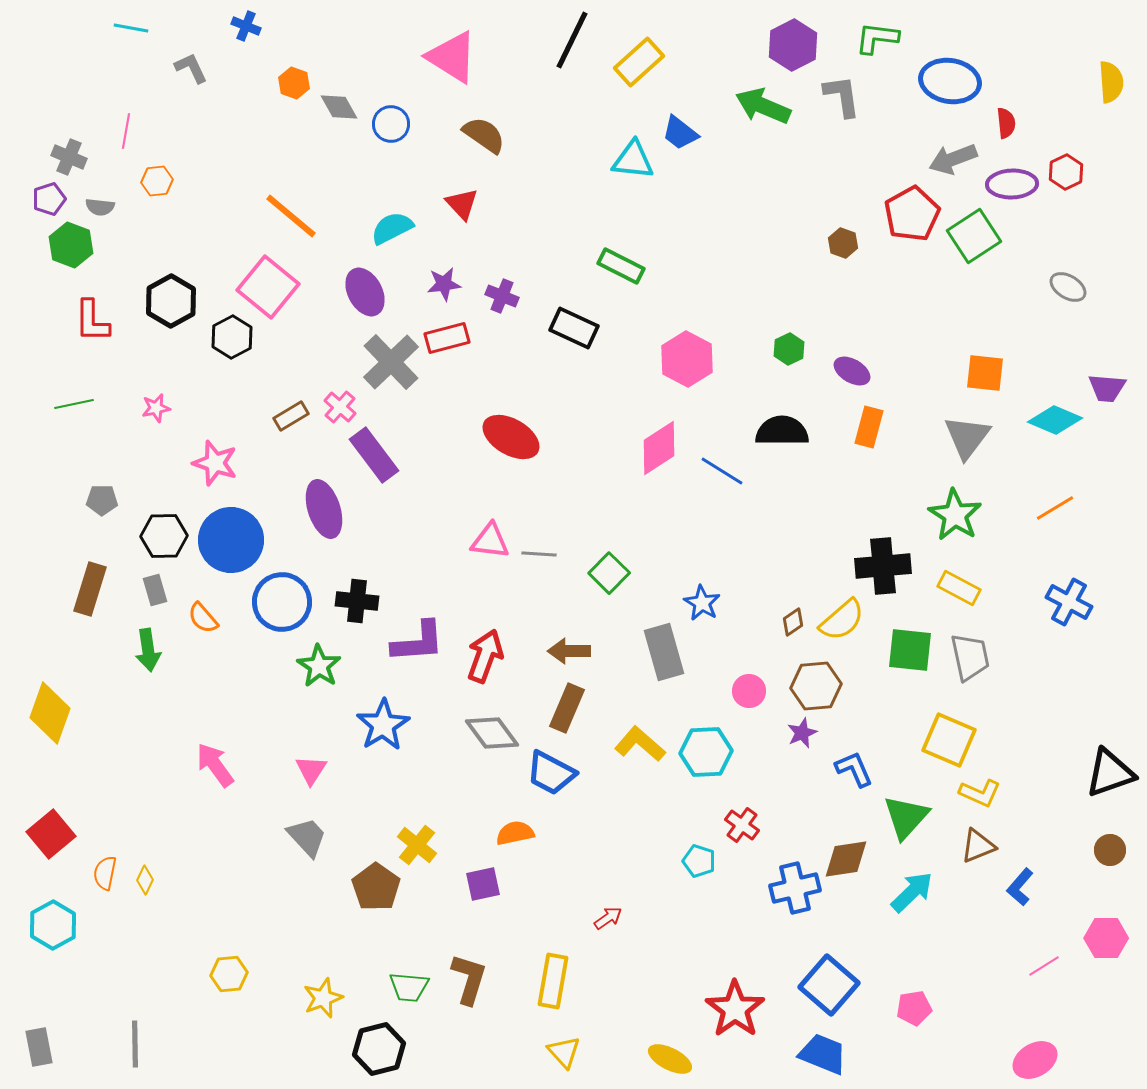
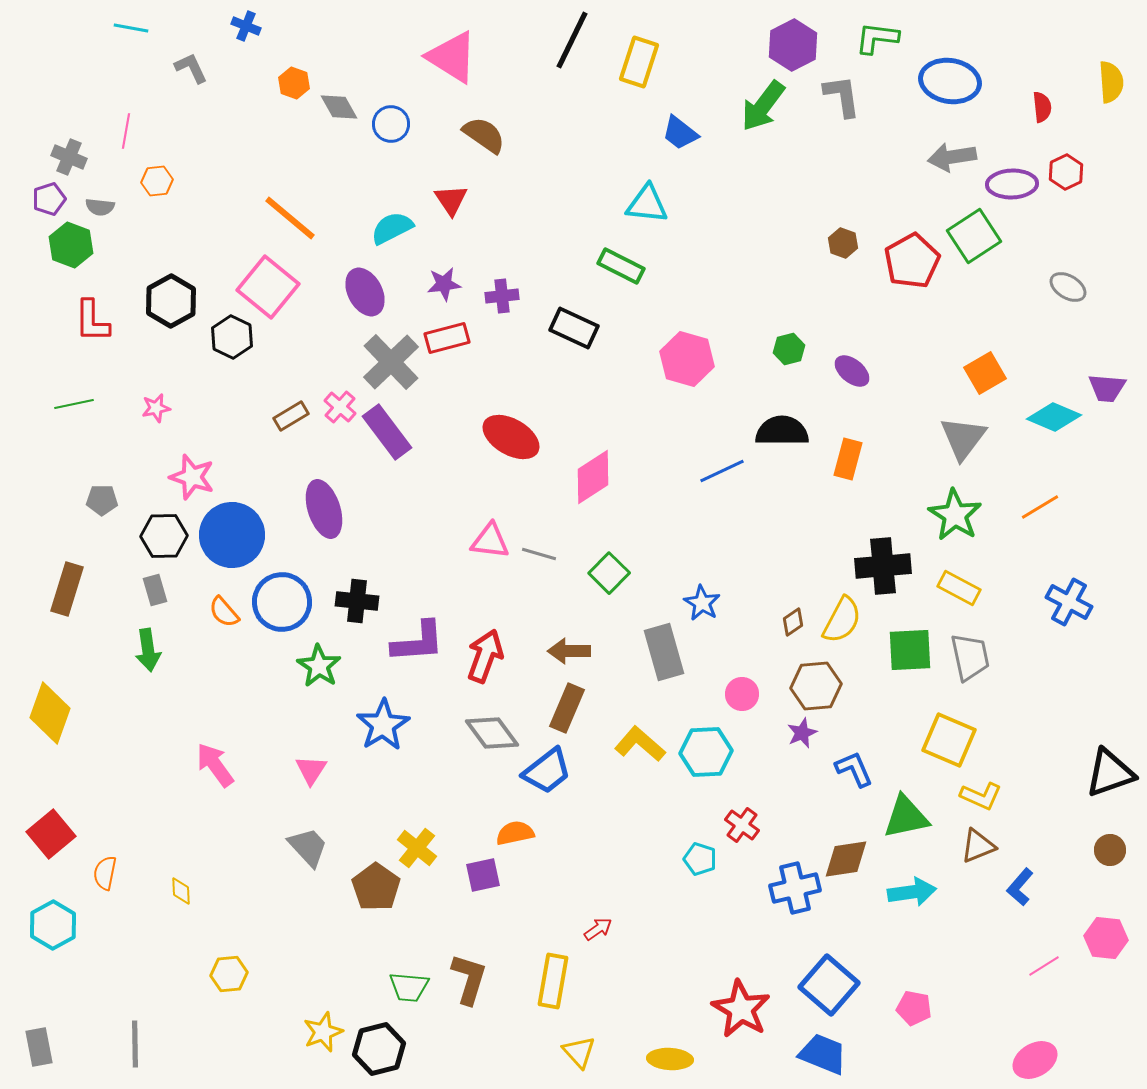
yellow rectangle at (639, 62): rotated 30 degrees counterclockwise
green arrow at (763, 106): rotated 76 degrees counterclockwise
red semicircle at (1006, 123): moved 36 px right, 16 px up
gray arrow at (953, 159): moved 1 px left, 2 px up; rotated 12 degrees clockwise
cyan triangle at (633, 160): moved 14 px right, 44 px down
red triangle at (462, 204): moved 11 px left, 4 px up; rotated 9 degrees clockwise
red pentagon at (912, 214): moved 47 px down
orange line at (291, 216): moved 1 px left, 2 px down
purple cross at (502, 296): rotated 28 degrees counterclockwise
black hexagon at (232, 337): rotated 6 degrees counterclockwise
green hexagon at (789, 349): rotated 12 degrees clockwise
pink hexagon at (687, 359): rotated 12 degrees counterclockwise
purple ellipse at (852, 371): rotated 9 degrees clockwise
orange square at (985, 373): rotated 36 degrees counterclockwise
cyan diamond at (1055, 420): moved 1 px left, 3 px up
orange rectangle at (869, 427): moved 21 px left, 32 px down
gray triangle at (967, 437): moved 4 px left, 1 px down
pink diamond at (659, 448): moved 66 px left, 29 px down
purple rectangle at (374, 455): moved 13 px right, 23 px up
pink star at (215, 463): moved 23 px left, 14 px down
blue line at (722, 471): rotated 57 degrees counterclockwise
orange line at (1055, 508): moved 15 px left, 1 px up
blue circle at (231, 540): moved 1 px right, 5 px up
gray line at (539, 554): rotated 12 degrees clockwise
brown rectangle at (90, 589): moved 23 px left
orange semicircle at (203, 618): moved 21 px right, 6 px up
yellow semicircle at (842, 620): rotated 21 degrees counterclockwise
green square at (910, 650): rotated 9 degrees counterclockwise
pink circle at (749, 691): moved 7 px left, 3 px down
blue trapezoid at (551, 773): moved 4 px left, 2 px up; rotated 66 degrees counterclockwise
yellow L-shape at (980, 793): moved 1 px right, 3 px down
green triangle at (906, 817): rotated 36 degrees clockwise
gray trapezoid at (307, 837): moved 1 px right, 10 px down
yellow cross at (417, 845): moved 3 px down
cyan pentagon at (699, 861): moved 1 px right, 2 px up
yellow diamond at (145, 880): moved 36 px right, 11 px down; rotated 28 degrees counterclockwise
purple square at (483, 884): moved 9 px up
cyan arrow at (912, 892): rotated 36 degrees clockwise
red arrow at (608, 918): moved 10 px left, 11 px down
pink hexagon at (1106, 938): rotated 6 degrees clockwise
yellow star at (323, 998): moved 34 px down
pink pentagon at (914, 1008): rotated 20 degrees clockwise
red star at (735, 1009): moved 6 px right; rotated 6 degrees counterclockwise
yellow triangle at (564, 1052): moved 15 px right
yellow ellipse at (670, 1059): rotated 24 degrees counterclockwise
